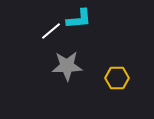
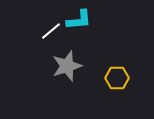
cyan L-shape: moved 1 px down
gray star: rotated 16 degrees counterclockwise
